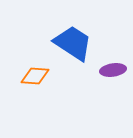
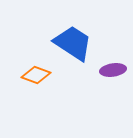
orange diamond: moved 1 px right, 1 px up; rotated 16 degrees clockwise
